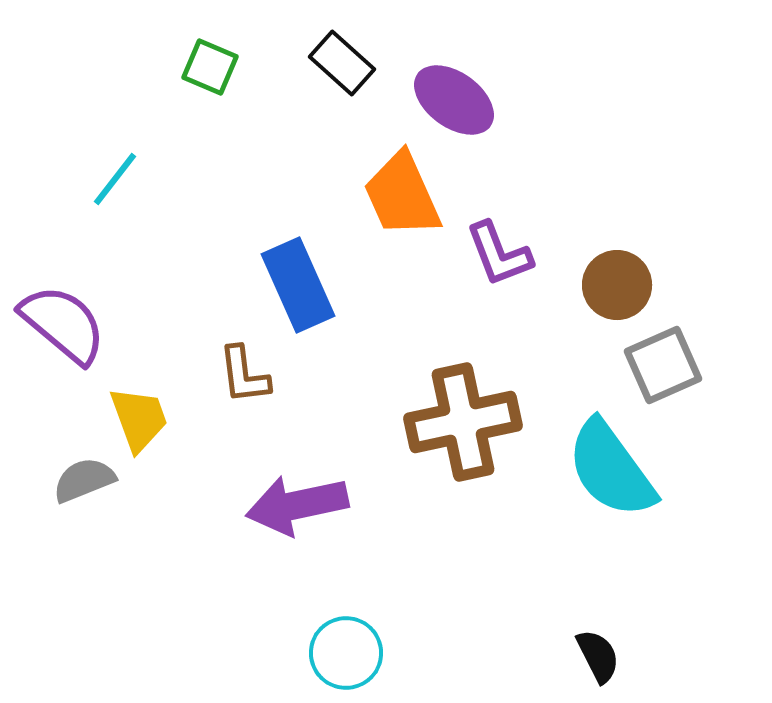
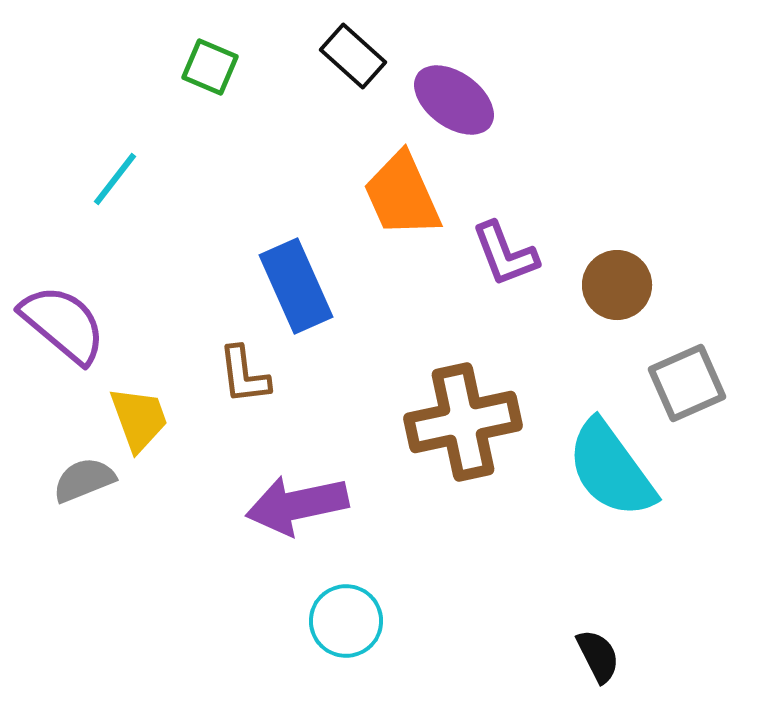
black rectangle: moved 11 px right, 7 px up
purple L-shape: moved 6 px right
blue rectangle: moved 2 px left, 1 px down
gray square: moved 24 px right, 18 px down
cyan circle: moved 32 px up
